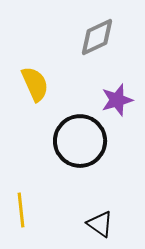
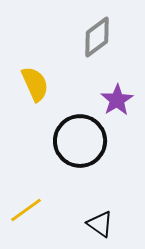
gray diamond: rotated 12 degrees counterclockwise
purple star: rotated 16 degrees counterclockwise
yellow line: moved 5 px right; rotated 60 degrees clockwise
